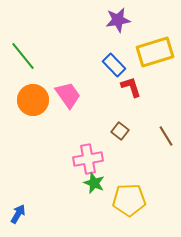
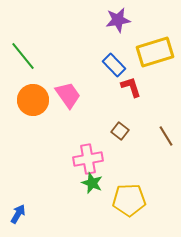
green star: moved 2 px left
